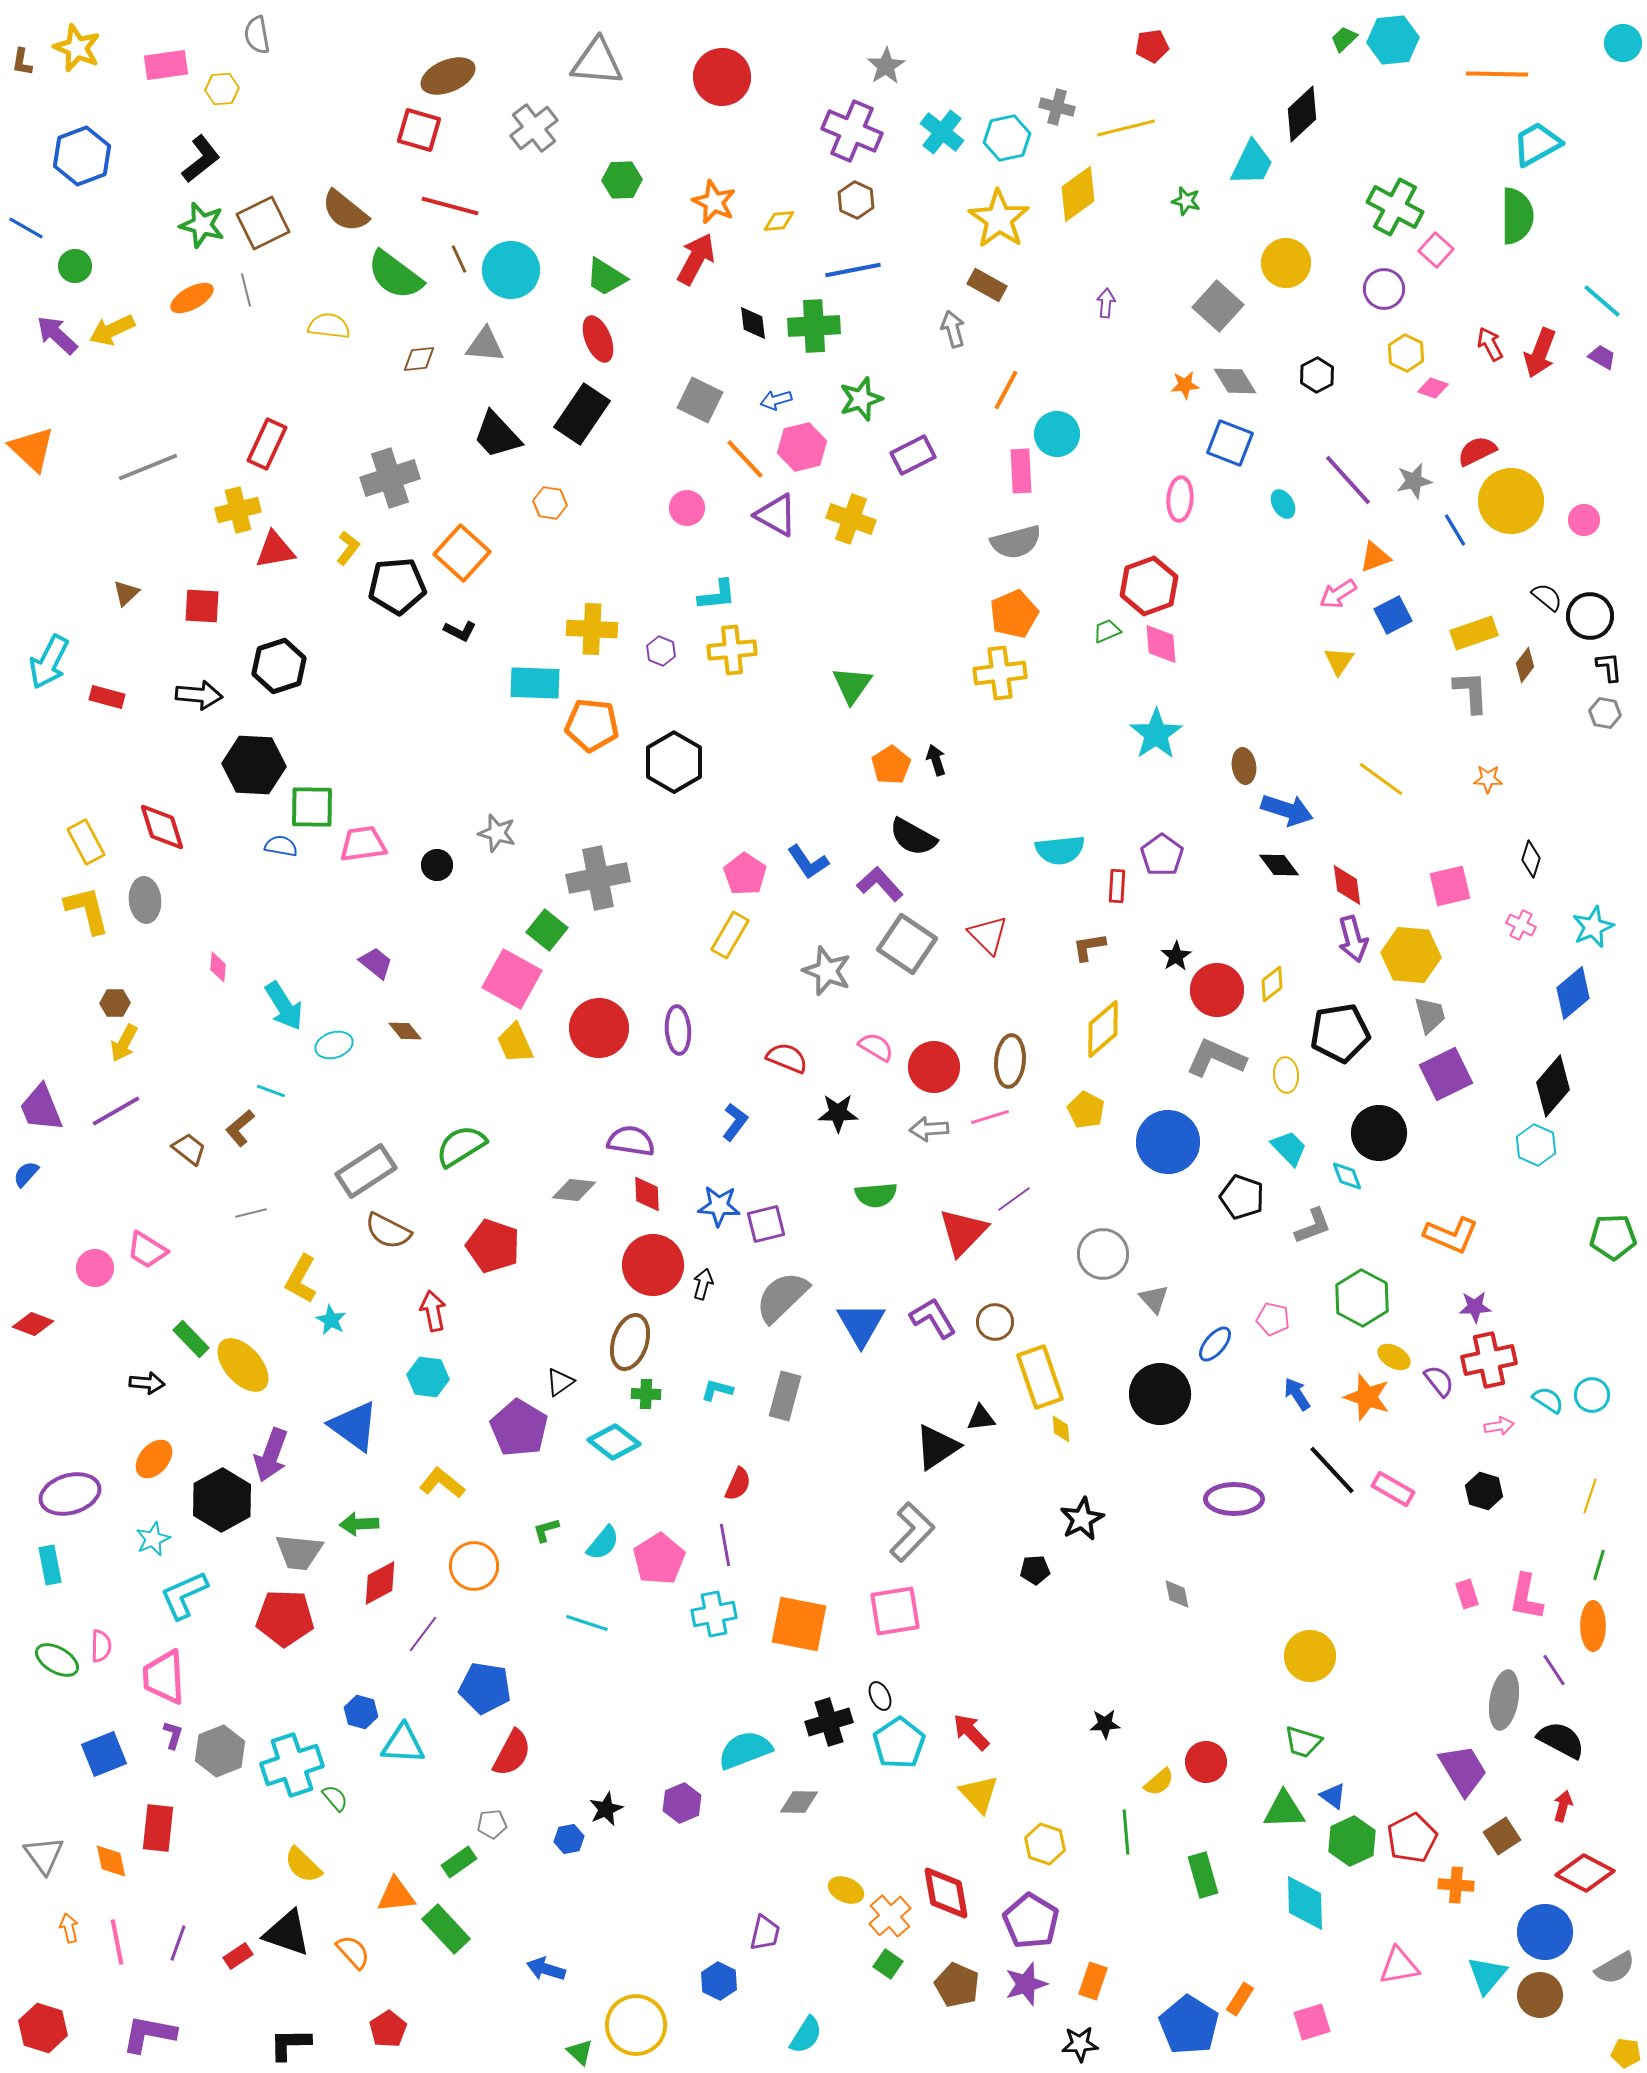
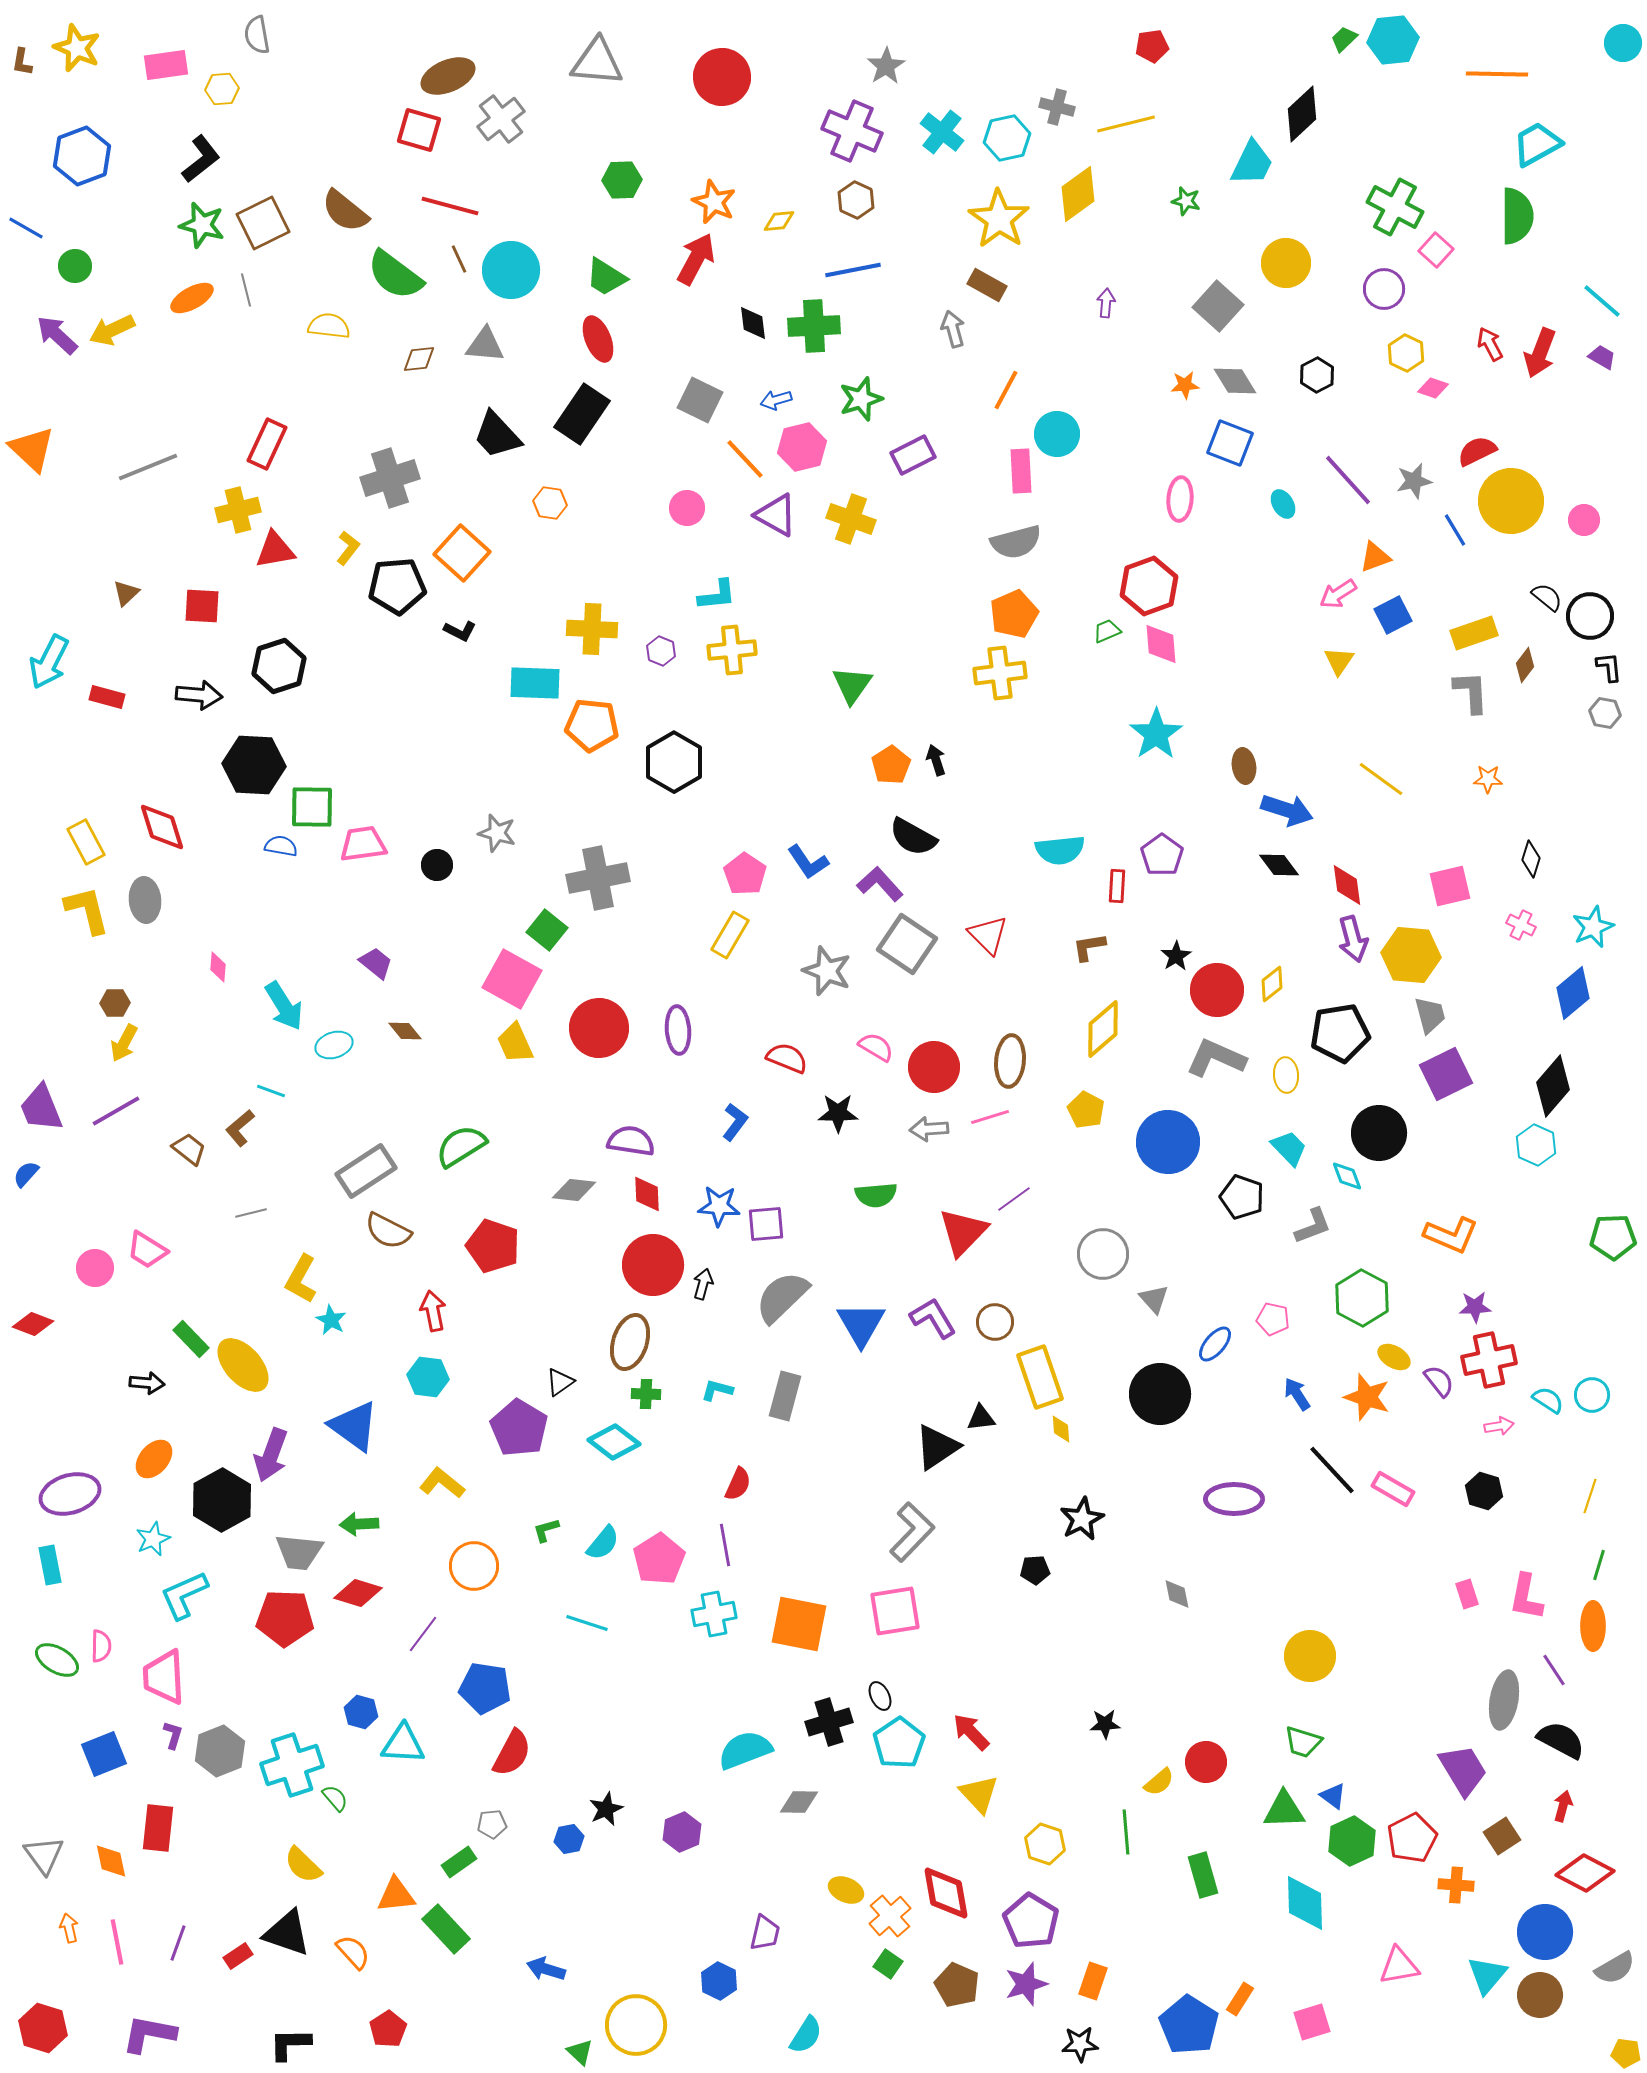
gray cross at (534, 128): moved 33 px left, 9 px up
yellow line at (1126, 128): moved 4 px up
purple square at (766, 1224): rotated 9 degrees clockwise
red diamond at (380, 1583): moved 22 px left, 10 px down; rotated 45 degrees clockwise
purple hexagon at (682, 1803): moved 29 px down
